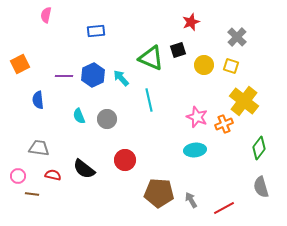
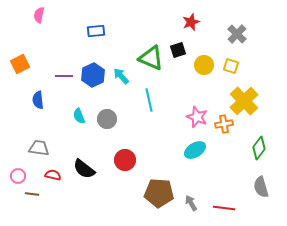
pink semicircle: moved 7 px left
gray cross: moved 3 px up
cyan arrow: moved 2 px up
yellow cross: rotated 8 degrees clockwise
orange cross: rotated 12 degrees clockwise
cyan ellipse: rotated 25 degrees counterclockwise
gray arrow: moved 3 px down
red line: rotated 35 degrees clockwise
